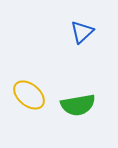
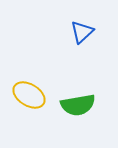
yellow ellipse: rotated 8 degrees counterclockwise
